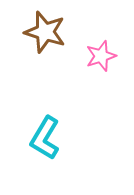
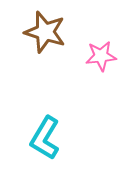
pink star: rotated 12 degrees clockwise
